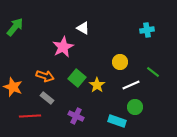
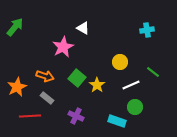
orange star: moved 4 px right; rotated 24 degrees clockwise
